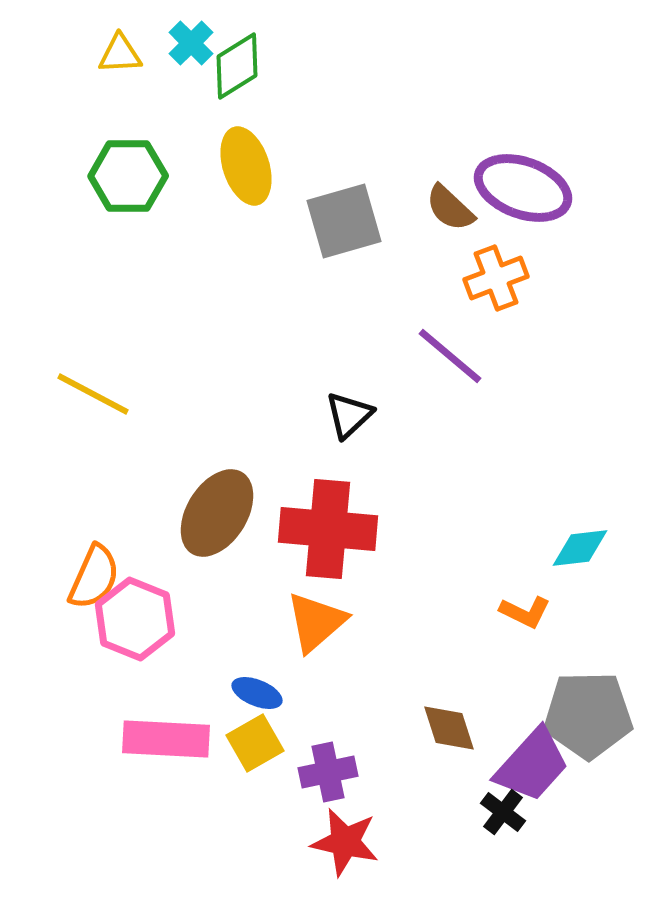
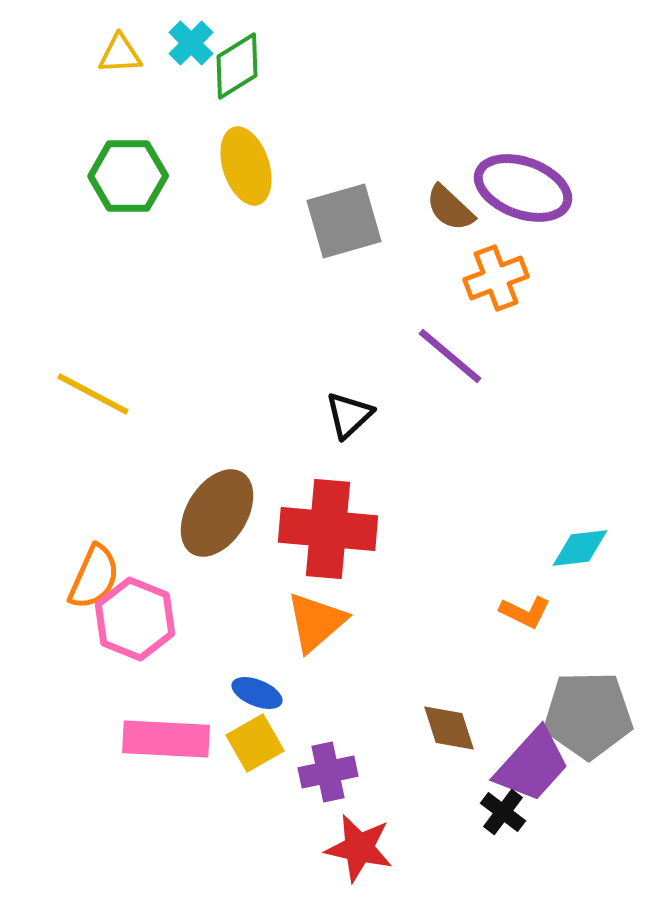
red star: moved 14 px right, 6 px down
